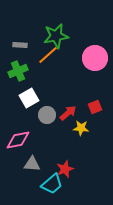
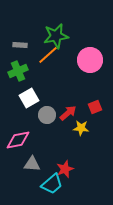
pink circle: moved 5 px left, 2 px down
